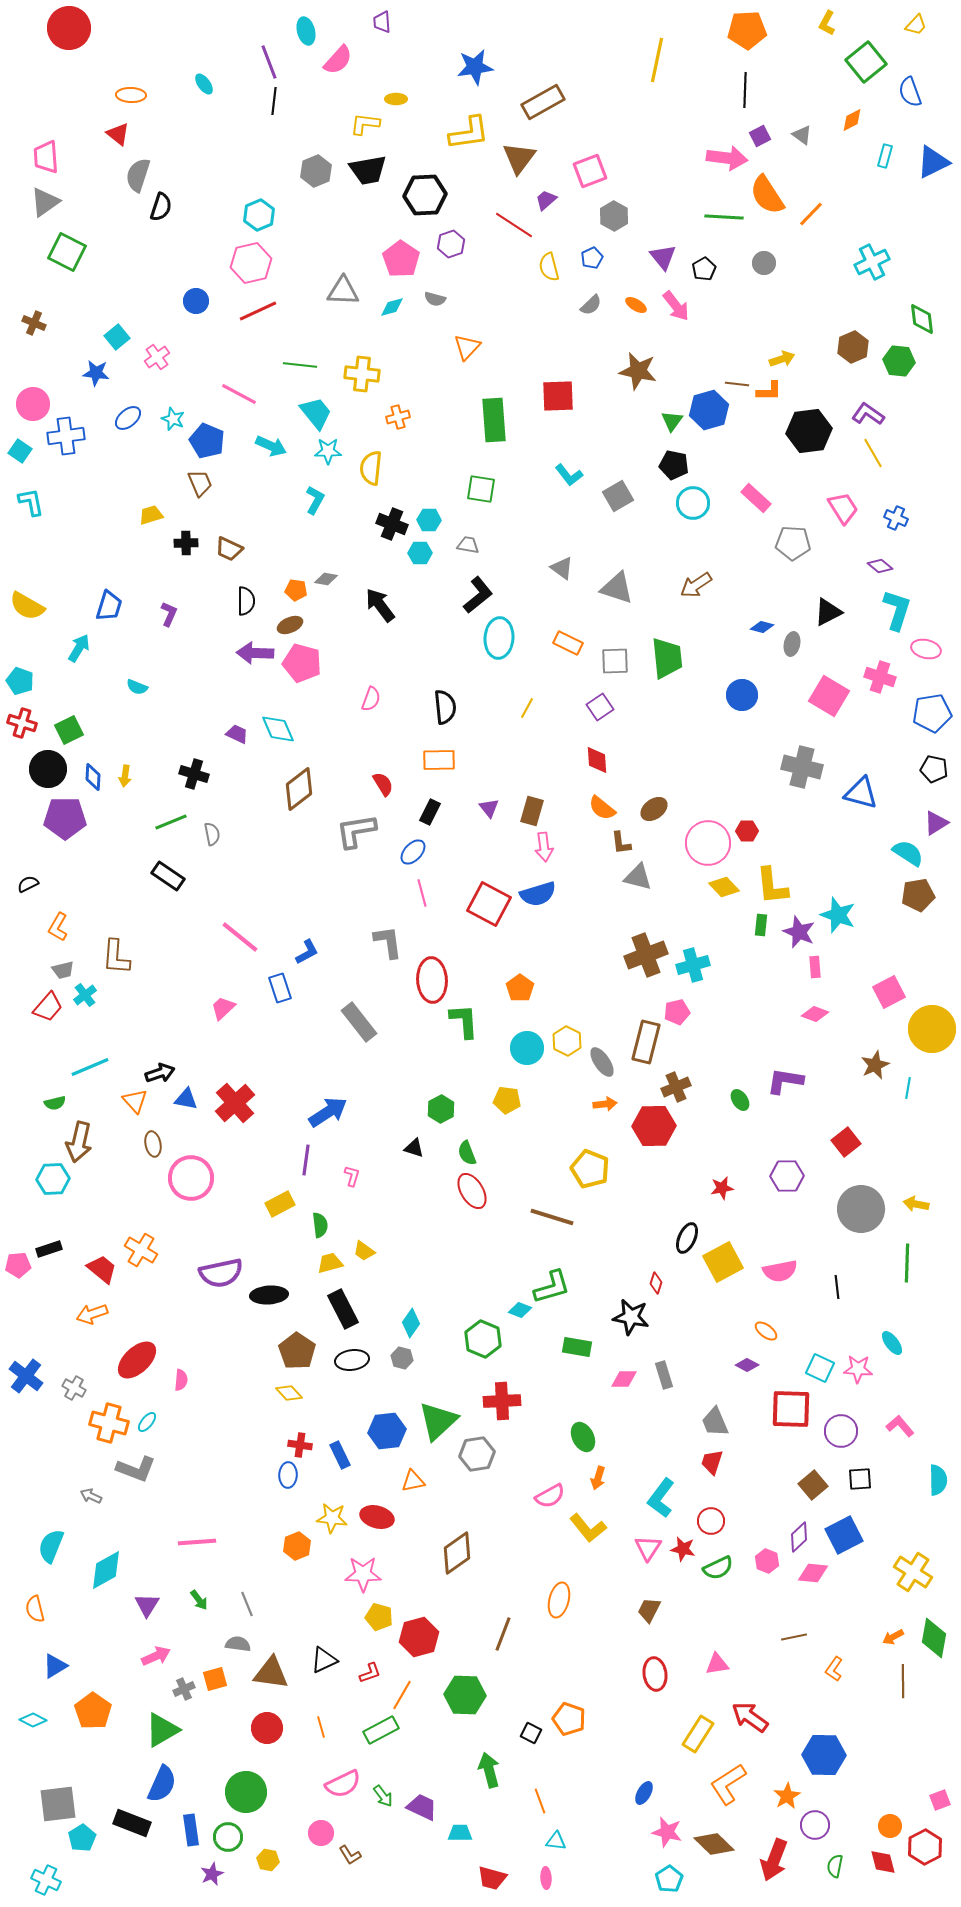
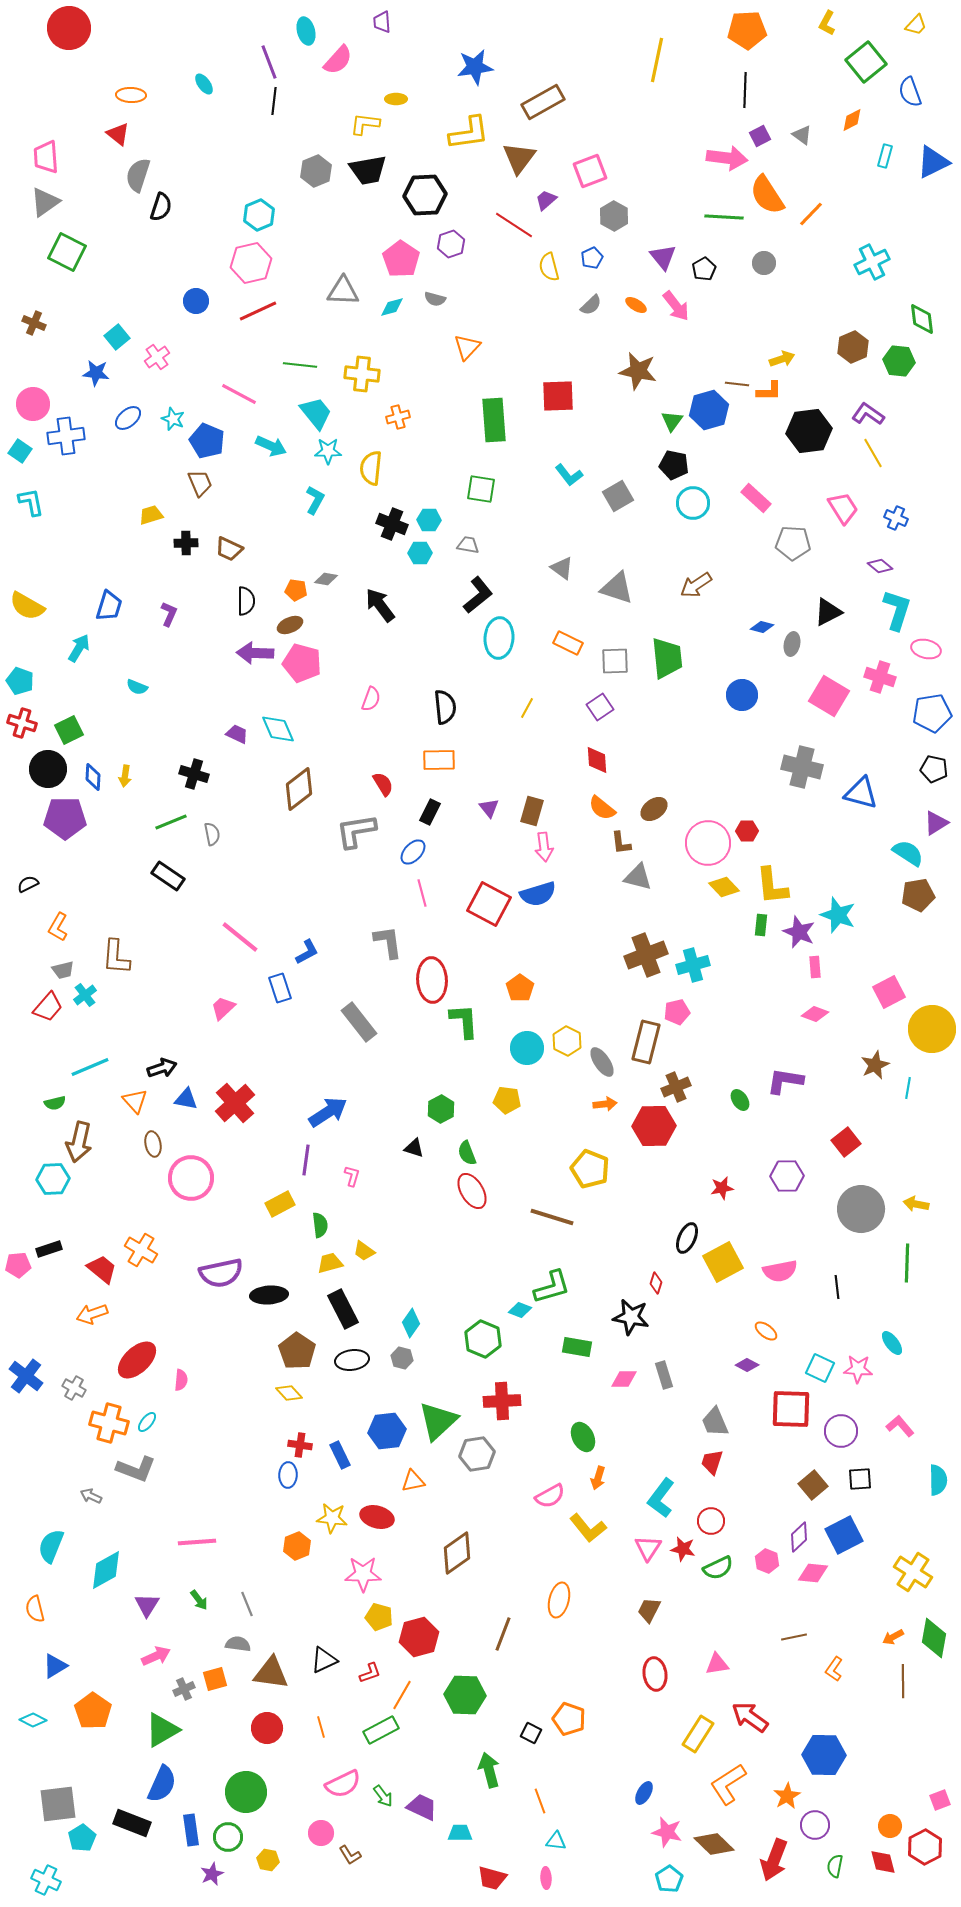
black arrow at (160, 1073): moved 2 px right, 5 px up
